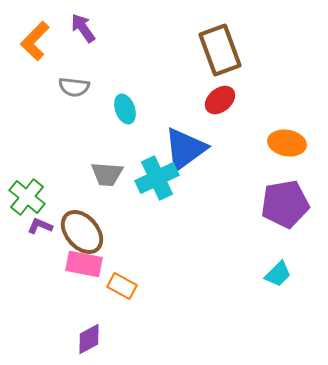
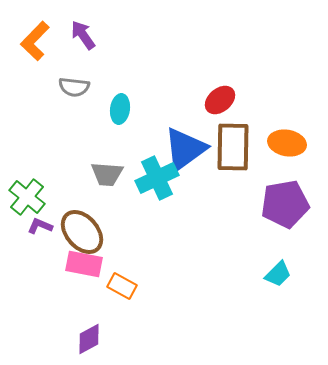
purple arrow: moved 7 px down
brown rectangle: moved 13 px right, 97 px down; rotated 21 degrees clockwise
cyan ellipse: moved 5 px left; rotated 28 degrees clockwise
